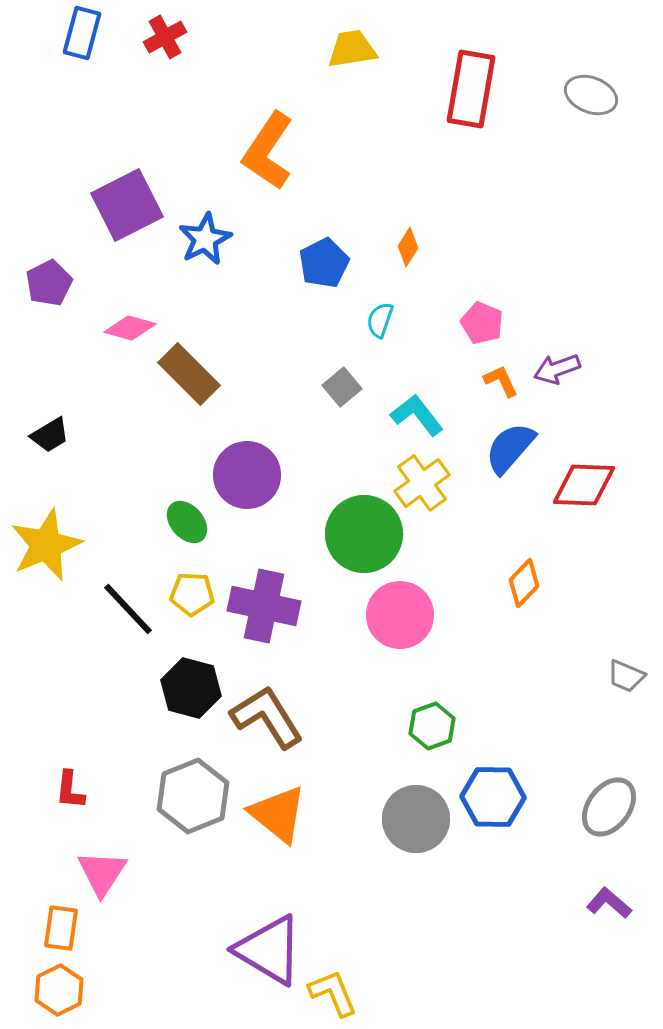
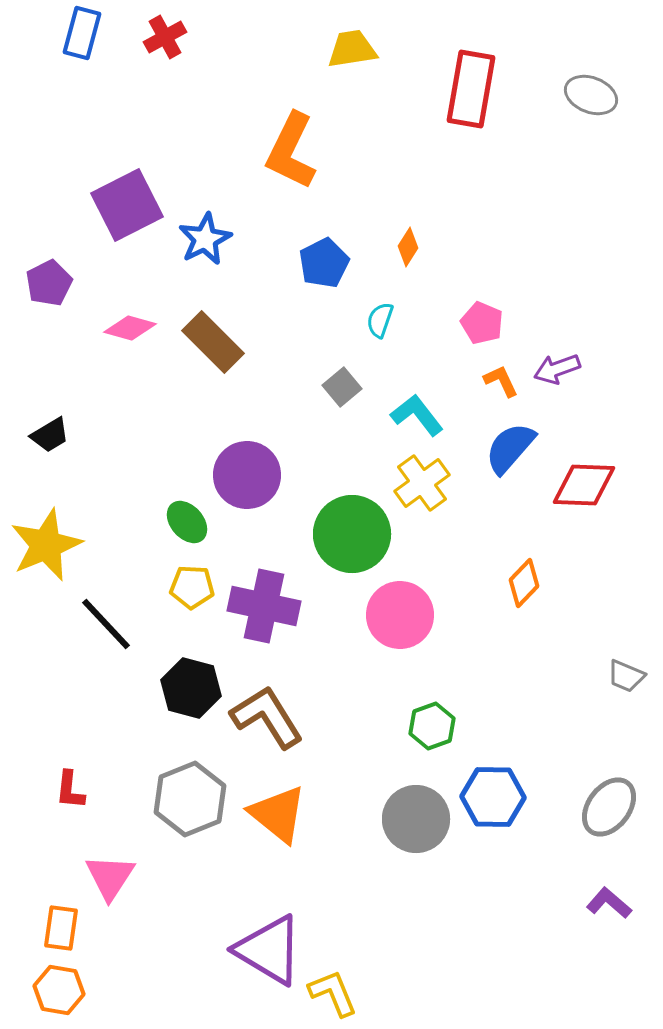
orange L-shape at (268, 151): moved 23 px right; rotated 8 degrees counterclockwise
brown rectangle at (189, 374): moved 24 px right, 32 px up
green circle at (364, 534): moved 12 px left
yellow pentagon at (192, 594): moved 7 px up
black line at (128, 609): moved 22 px left, 15 px down
gray hexagon at (193, 796): moved 3 px left, 3 px down
pink triangle at (102, 873): moved 8 px right, 4 px down
orange hexagon at (59, 990): rotated 24 degrees counterclockwise
